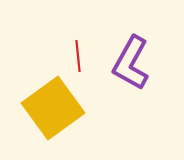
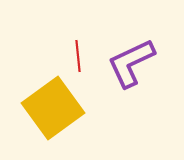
purple L-shape: rotated 36 degrees clockwise
